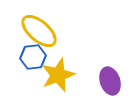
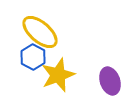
yellow ellipse: moved 1 px right, 1 px down
blue hexagon: rotated 25 degrees counterclockwise
